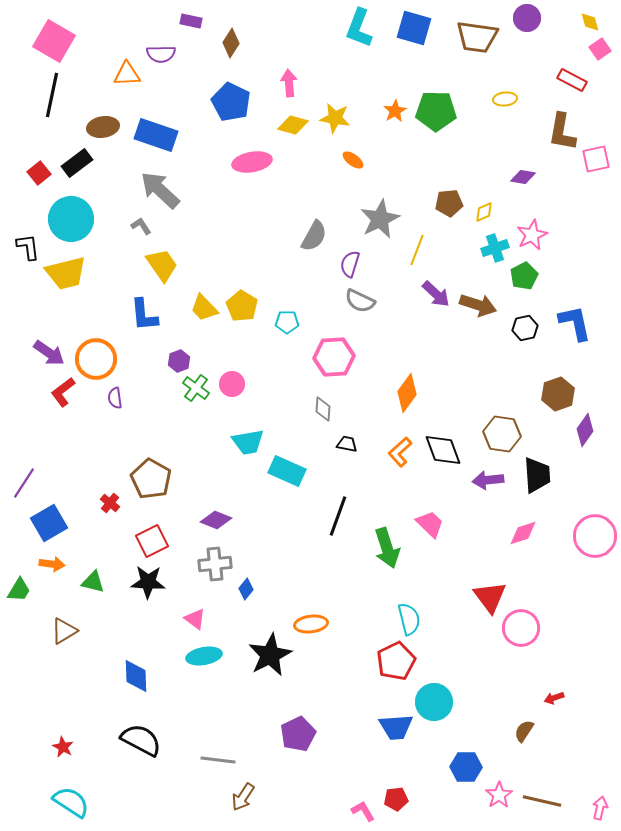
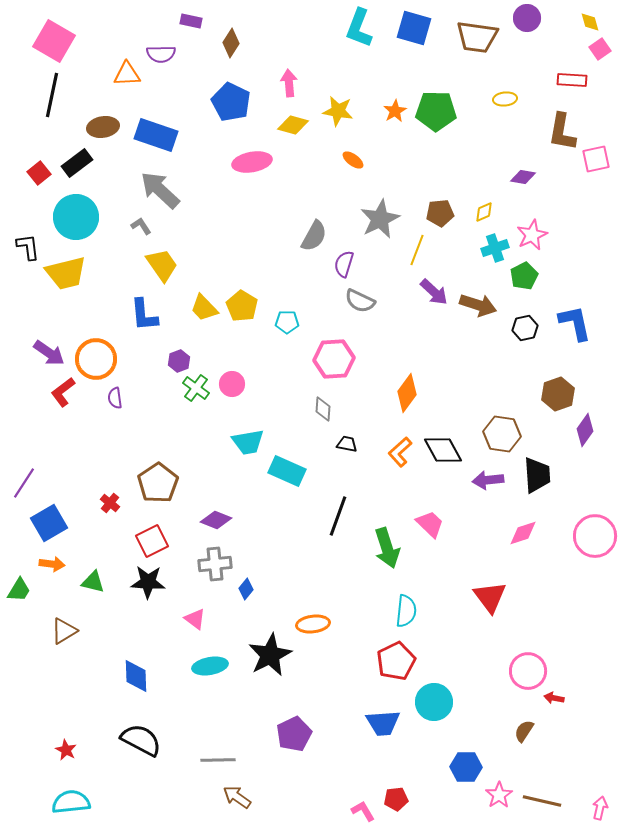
red rectangle at (572, 80): rotated 24 degrees counterclockwise
yellow star at (335, 118): moved 3 px right, 7 px up
brown pentagon at (449, 203): moved 9 px left, 10 px down
cyan circle at (71, 219): moved 5 px right, 2 px up
purple semicircle at (350, 264): moved 6 px left
purple arrow at (436, 294): moved 2 px left, 2 px up
pink hexagon at (334, 357): moved 2 px down
black diamond at (443, 450): rotated 9 degrees counterclockwise
brown pentagon at (151, 479): moved 7 px right, 4 px down; rotated 9 degrees clockwise
cyan semicircle at (409, 619): moved 3 px left, 8 px up; rotated 20 degrees clockwise
orange ellipse at (311, 624): moved 2 px right
pink circle at (521, 628): moved 7 px right, 43 px down
cyan ellipse at (204, 656): moved 6 px right, 10 px down
red arrow at (554, 698): rotated 30 degrees clockwise
blue trapezoid at (396, 727): moved 13 px left, 4 px up
purple pentagon at (298, 734): moved 4 px left
red star at (63, 747): moved 3 px right, 3 px down
gray line at (218, 760): rotated 8 degrees counterclockwise
brown arrow at (243, 797): moved 6 px left; rotated 92 degrees clockwise
cyan semicircle at (71, 802): rotated 39 degrees counterclockwise
